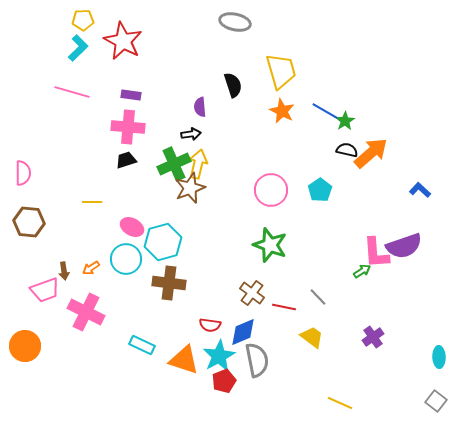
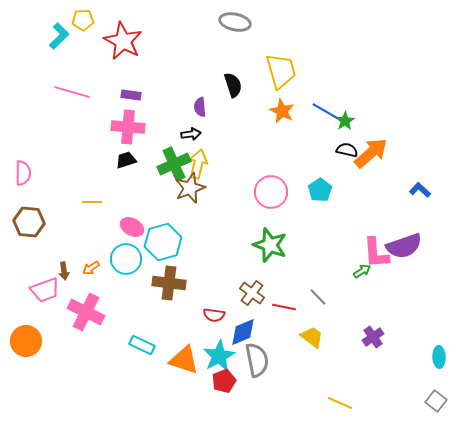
cyan L-shape at (78, 48): moved 19 px left, 12 px up
pink circle at (271, 190): moved 2 px down
red semicircle at (210, 325): moved 4 px right, 10 px up
orange circle at (25, 346): moved 1 px right, 5 px up
